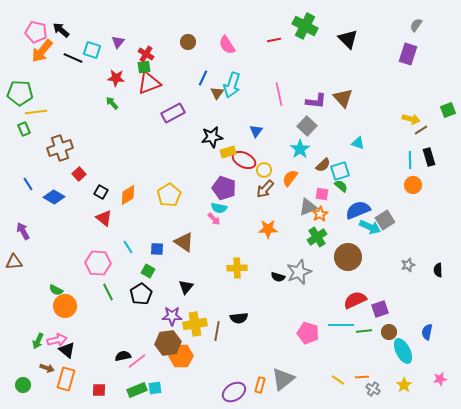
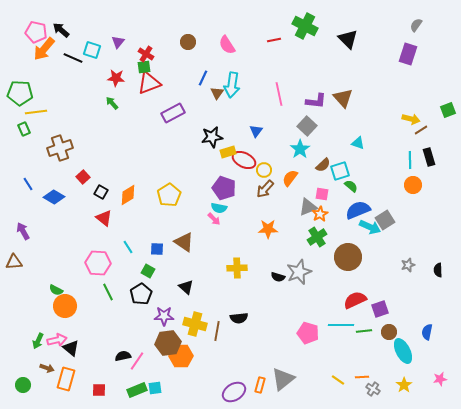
orange arrow at (42, 51): moved 2 px right, 2 px up
cyan arrow at (232, 85): rotated 10 degrees counterclockwise
red square at (79, 174): moved 4 px right, 3 px down
green semicircle at (341, 186): moved 10 px right
black triangle at (186, 287): rotated 28 degrees counterclockwise
purple star at (172, 316): moved 8 px left
yellow cross at (195, 324): rotated 25 degrees clockwise
black triangle at (67, 350): moved 4 px right, 2 px up
pink line at (137, 361): rotated 18 degrees counterclockwise
